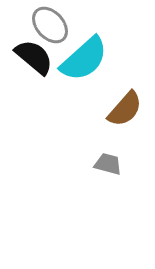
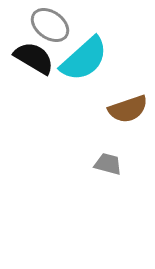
gray ellipse: rotated 12 degrees counterclockwise
black semicircle: moved 1 px down; rotated 9 degrees counterclockwise
brown semicircle: moved 3 px right; rotated 30 degrees clockwise
